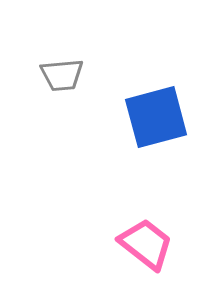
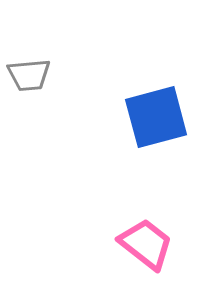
gray trapezoid: moved 33 px left
